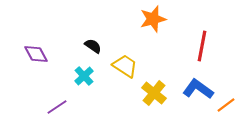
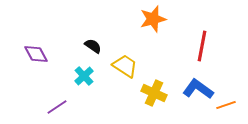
yellow cross: rotated 15 degrees counterclockwise
orange line: rotated 18 degrees clockwise
